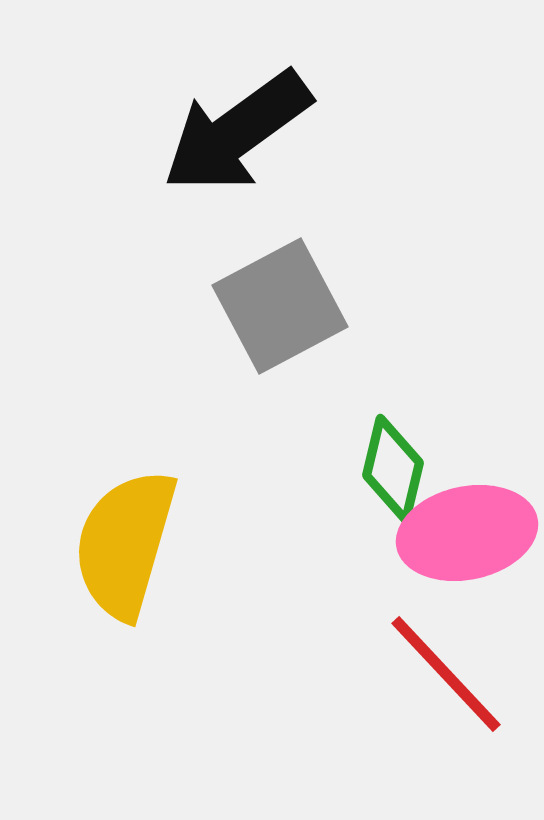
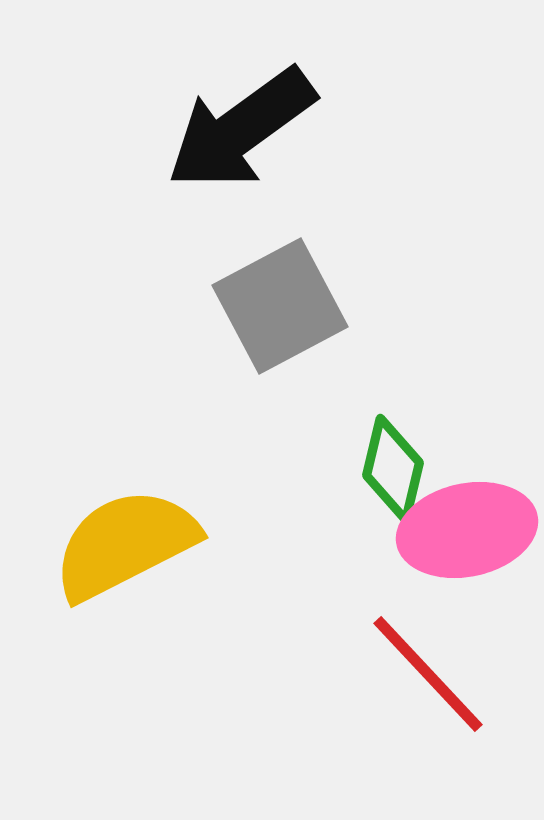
black arrow: moved 4 px right, 3 px up
pink ellipse: moved 3 px up
yellow semicircle: rotated 47 degrees clockwise
red line: moved 18 px left
